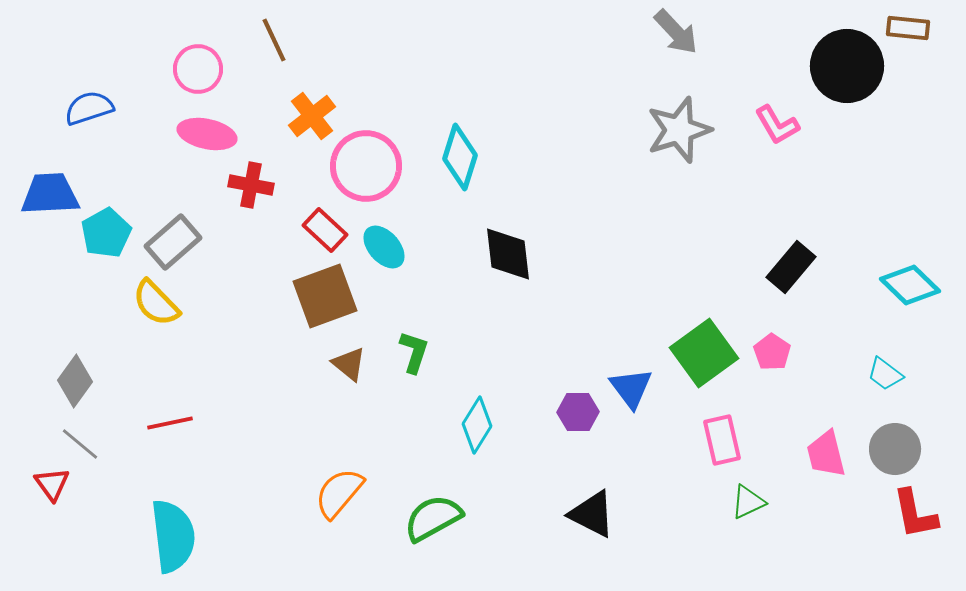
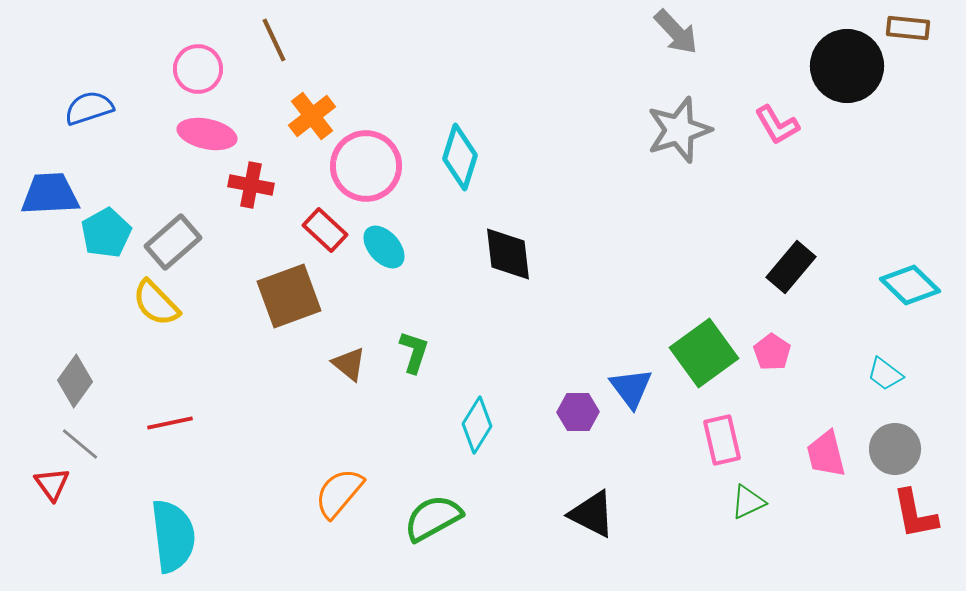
brown square at (325, 296): moved 36 px left
